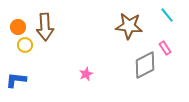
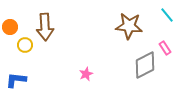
orange circle: moved 8 px left
